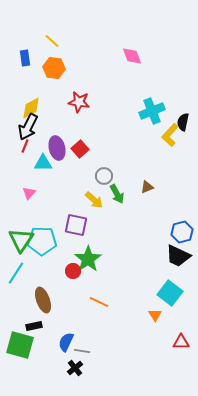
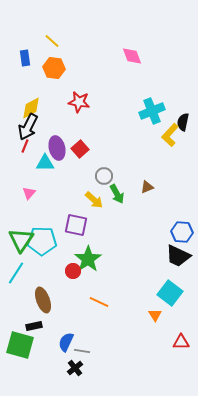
cyan triangle: moved 2 px right
blue hexagon: rotated 20 degrees clockwise
